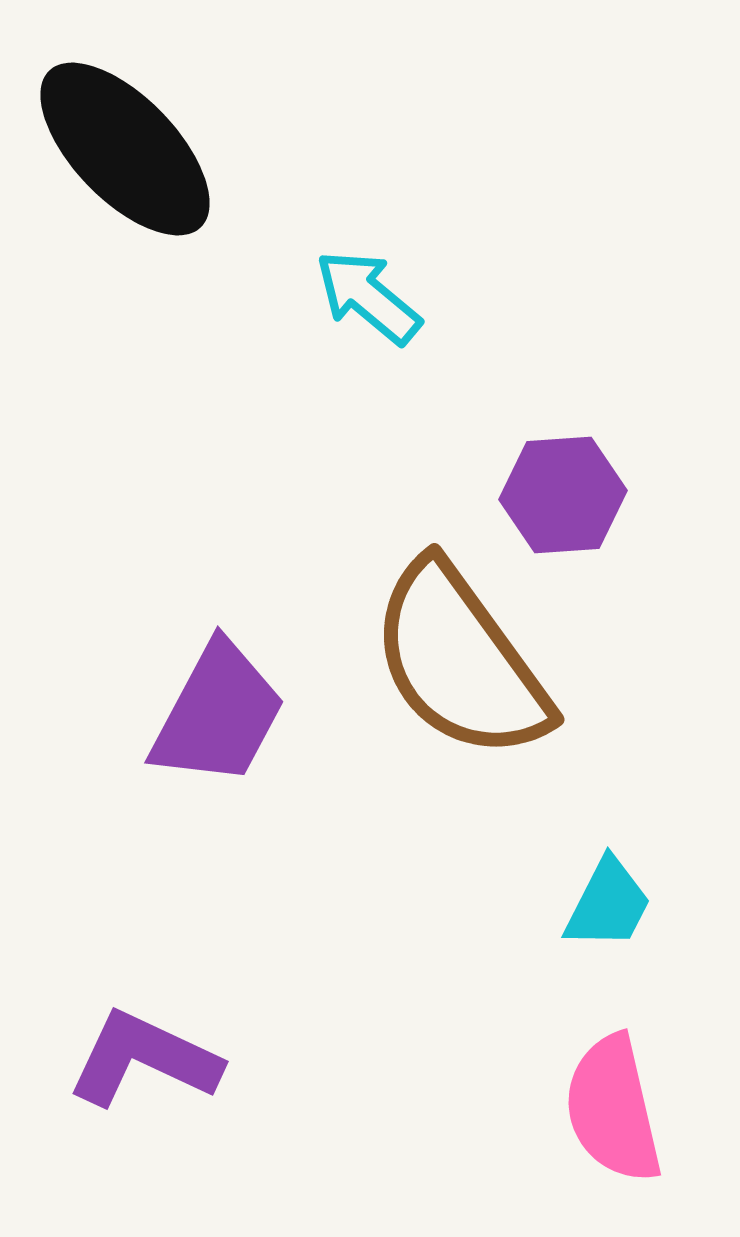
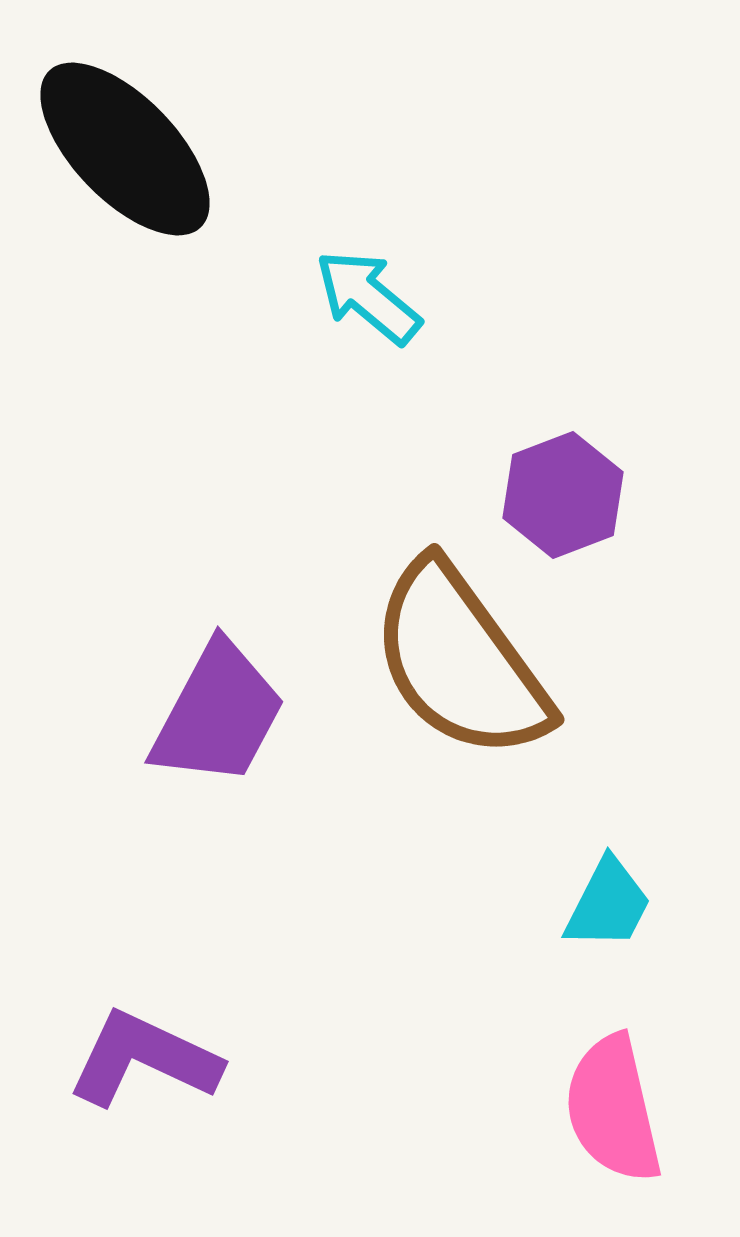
purple hexagon: rotated 17 degrees counterclockwise
